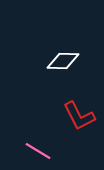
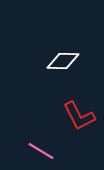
pink line: moved 3 px right
